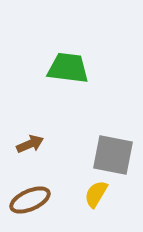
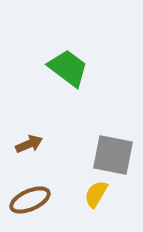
green trapezoid: rotated 30 degrees clockwise
brown arrow: moved 1 px left
